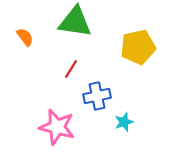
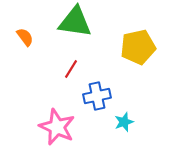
pink star: rotated 9 degrees clockwise
